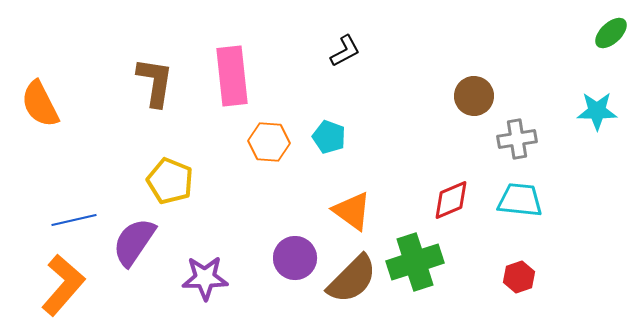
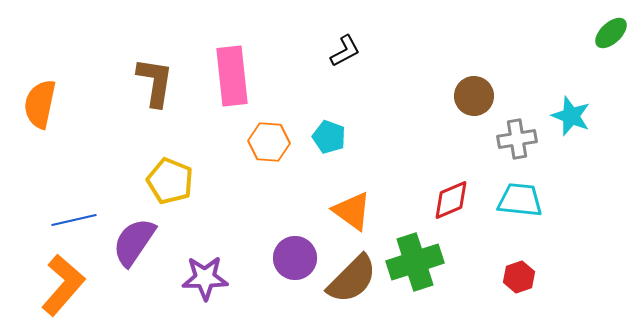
orange semicircle: rotated 39 degrees clockwise
cyan star: moved 26 px left, 5 px down; rotated 21 degrees clockwise
